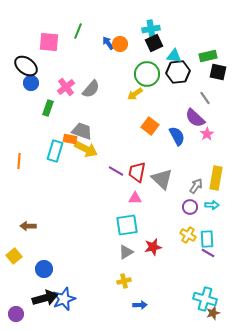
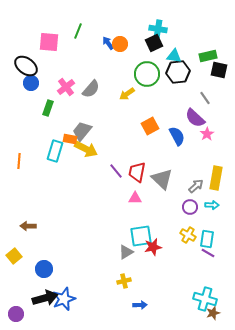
cyan cross at (151, 29): moved 7 px right; rotated 18 degrees clockwise
black square at (218, 72): moved 1 px right, 2 px up
yellow arrow at (135, 94): moved 8 px left
orange square at (150, 126): rotated 24 degrees clockwise
gray trapezoid at (82, 131): rotated 70 degrees counterclockwise
purple line at (116, 171): rotated 21 degrees clockwise
gray arrow at (196, 186): rotated 14 degrees clockwise
cyan square at (127, 225): moved 14 px right, 11 px down
cyan rectangle at (207, 239): rotated 12 degrees clockwise
